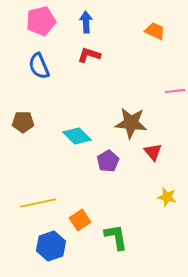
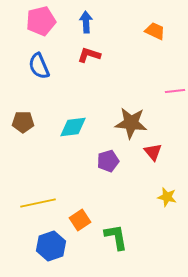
cyan diamond: moved 4 px left, 9 px up; rotated 52 degrees counterclockwise
purple pentagon: rotated 15 degrees clockwise
